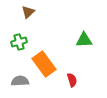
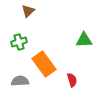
brown triangle: moved 1 px up
